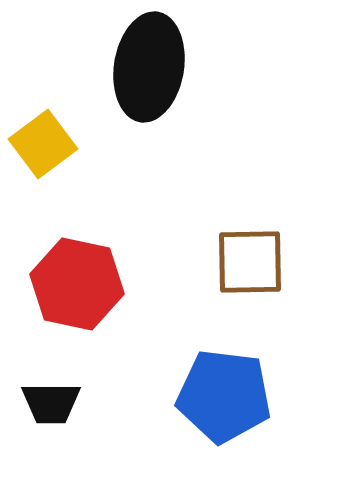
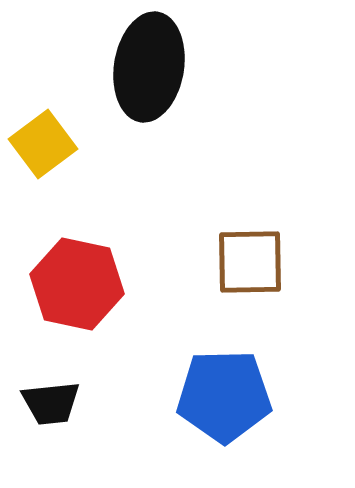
blue pentagon: rotated 8 degrees counterclockwise
black trapezoid: rotated 6 degrees counterclockwise
